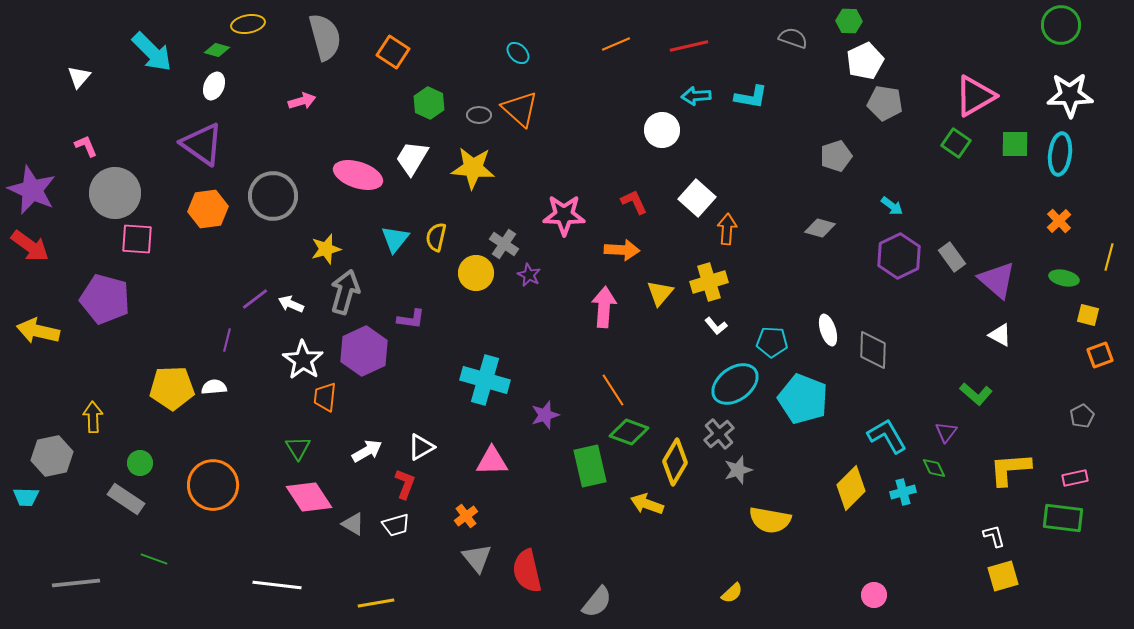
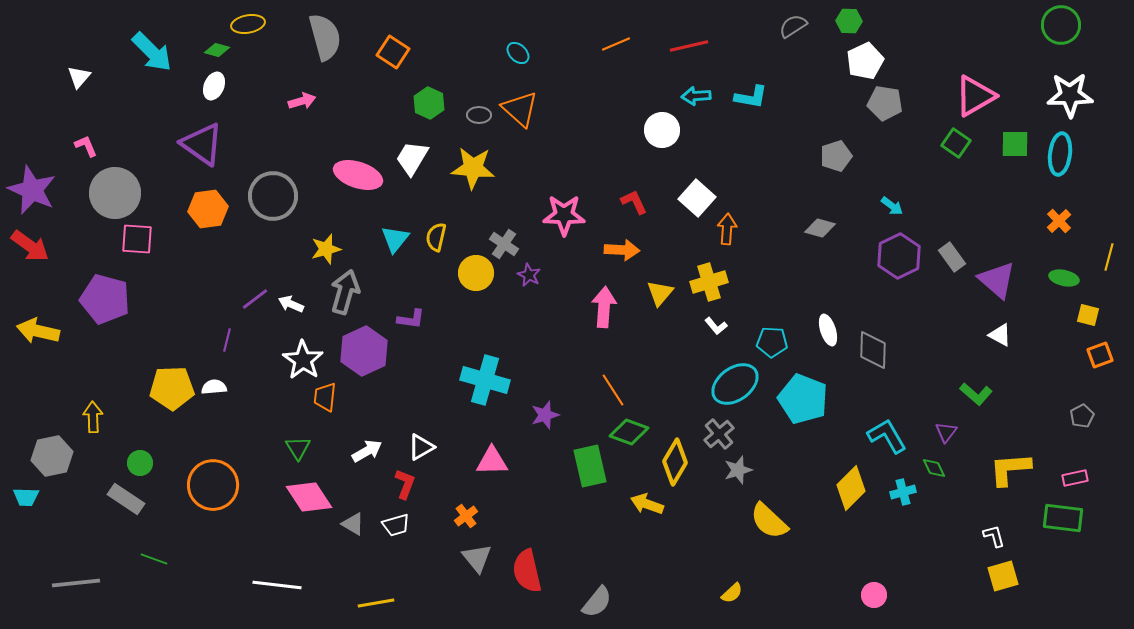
gray semicircle at (793, 38): moved 12 px up; rotated 52 degrees counterclockwise
yellow semicircle at (770, 520): moved 1 px left, 1 px down; rotated 33 degrees clockwise
